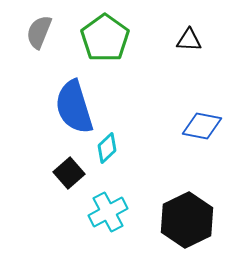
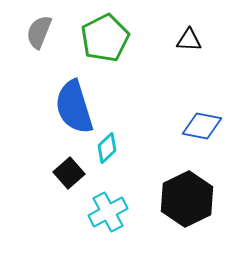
green pentagon: rotated 9 degrees clockwise
black hexagon: moved 21 px up
